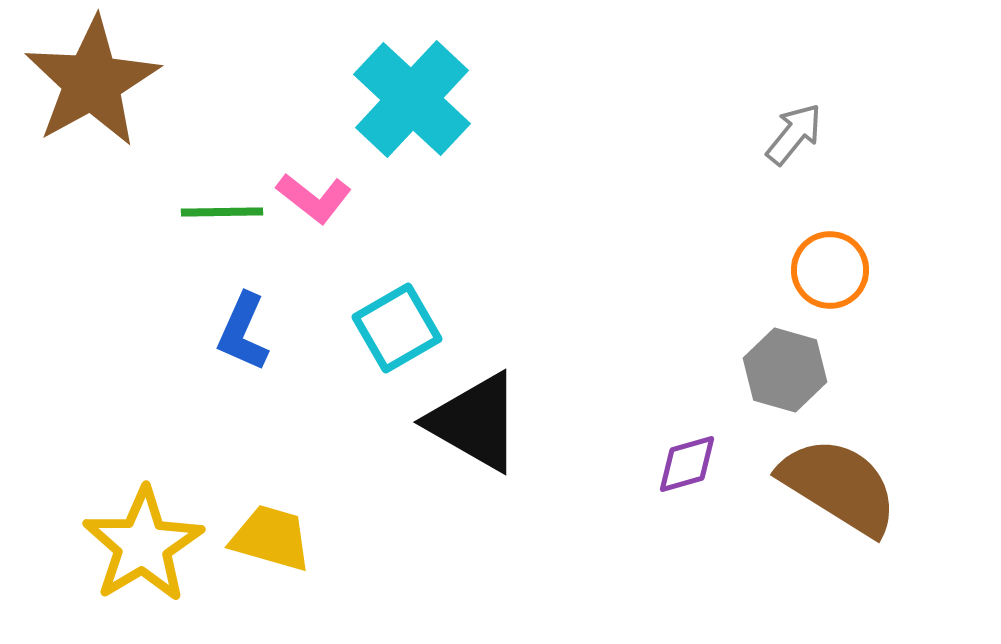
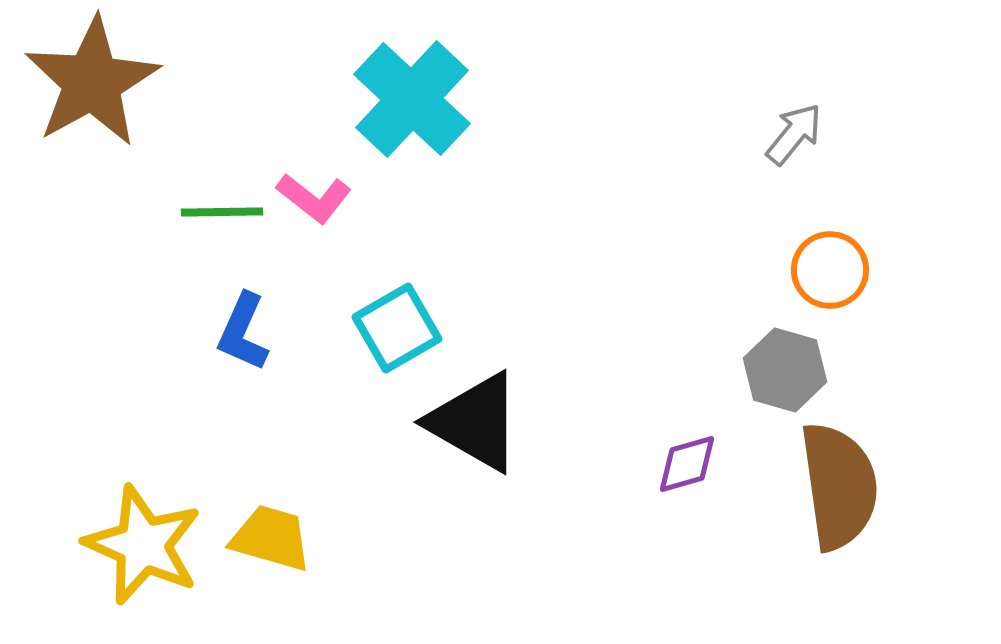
brown semicircle: rotated 50 degrees clockwise
yellow star: rotated 17 degrees counterclockwise
